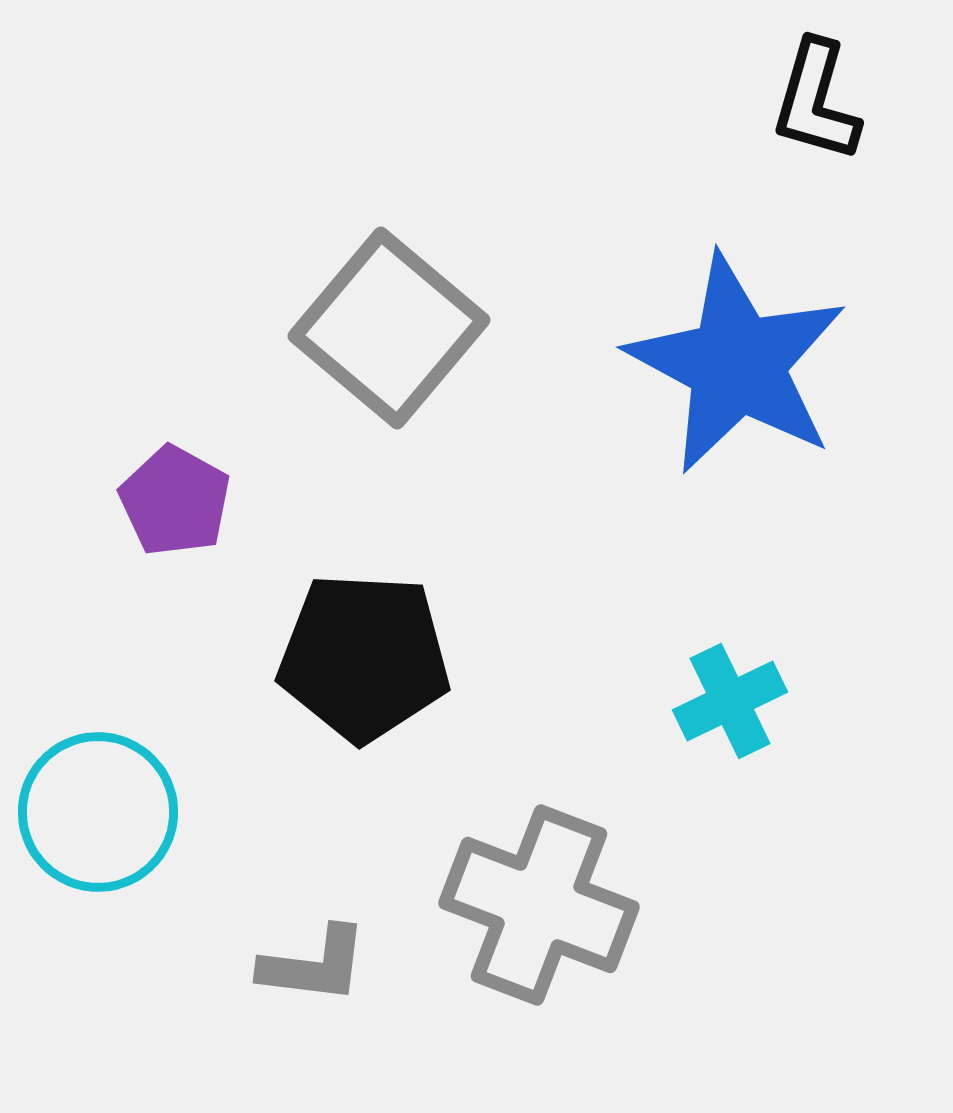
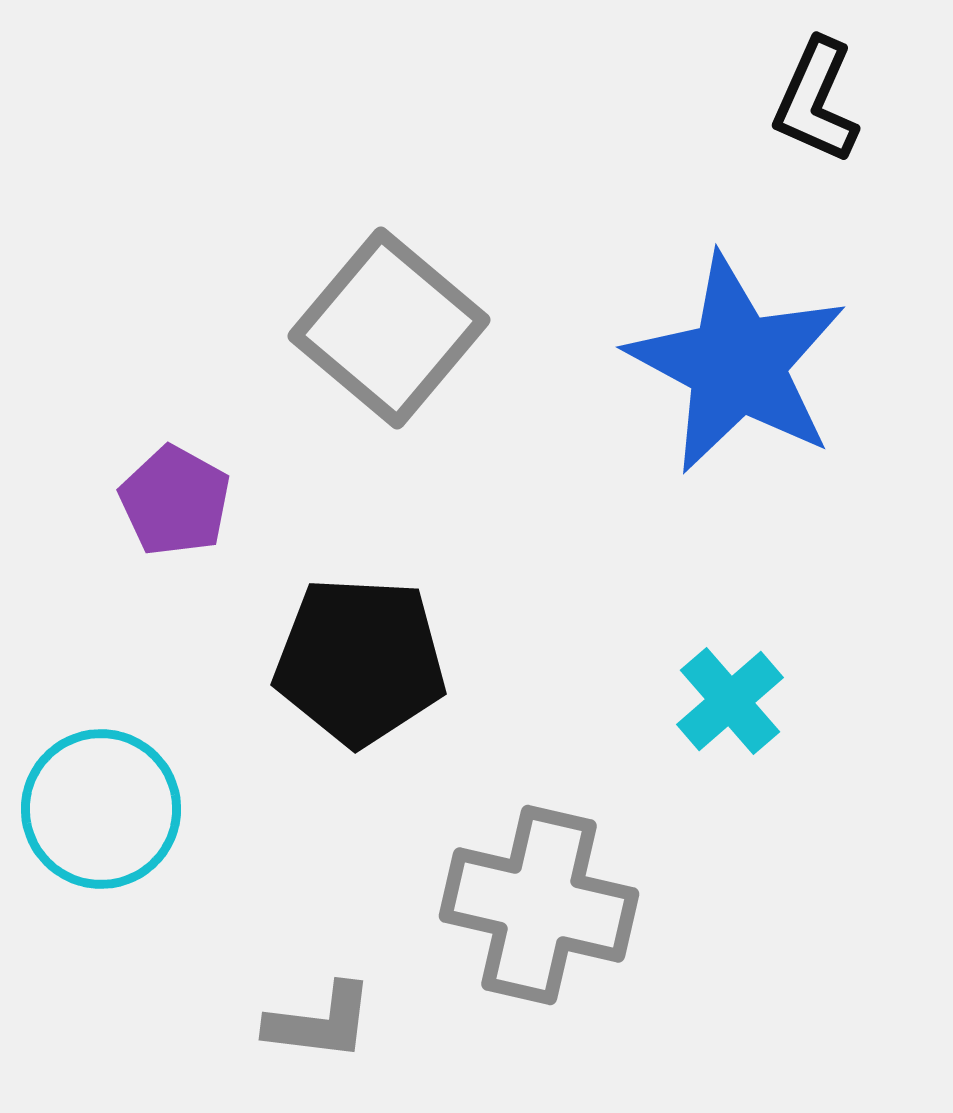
black L-shape: rotated 8 degrees clockwise
black pentagon: moved 4 px left, 4 px down
cyan cross: rotated 15 degrees counterclockwise
cyan circle: moved 3 px right, 3 px up
gray cross: rotated 8 degrees counterclockwise
gray L-shape: moved 6 px right, 57 px down
